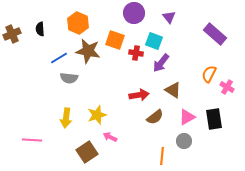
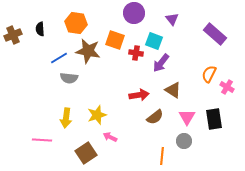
purple triangle: moved 3 px right, 2 px down
orange hexagon: moved 2 px left; rotated 15 degrees counterclockwise
brown cross: moved 1 px right, 1 px down
pink triangle: rotated 30 degrees counterclockwise
pink line: moved 10 px right
brown square: moved 1 px left, 1 px down
